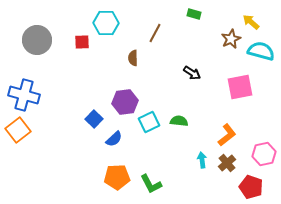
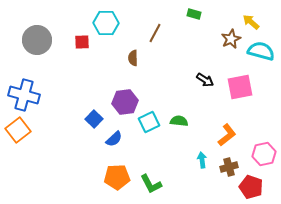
black arrow: moved 13 px right, 7 px down
brown cross: moved 2 px right, 4 px down; rotated 24 degrees clockwise
